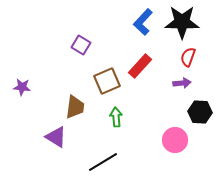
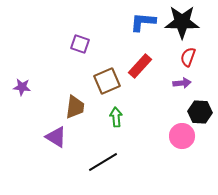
blue L-shape: rotated 52 degrees clockwise
purple square: moved 1 px left, 1 px up; rotated 12 degrees counterclockwise
pink circle: moved 7 px right, 4 px up
